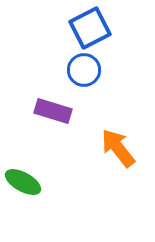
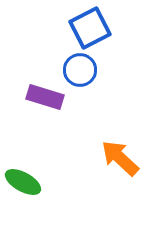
blue circle: moved 4 px left
purple rectangle: moved 8 px left, 14 px up
orange arrow: moved 2 px right, 10 px down; rotated 9 degrees counterclockwise
